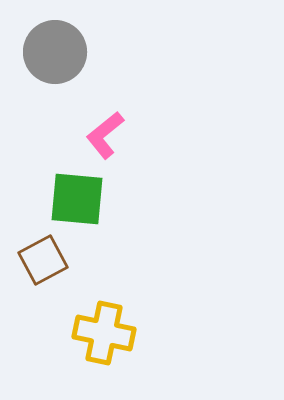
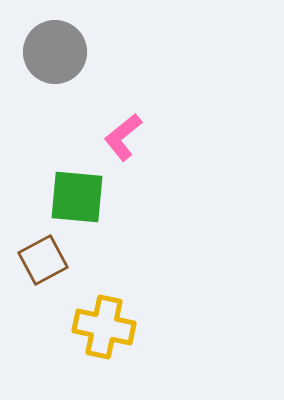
pink L-shape: moved 18 px right, 2 px down
green square: moved 2 px up
yellow cross: moved 6 px up
